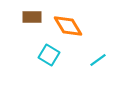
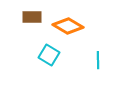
orange diamond: rotated 28 degrees counterclockwise
cyan line: rotated 54 degrees counterclockwise
